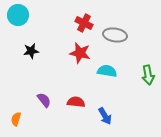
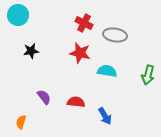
green arrow: rotated 24 degrees clockwise
purple semicircle: moved 3 px up
orange semicircle: moved 5 px right, 3 px down
